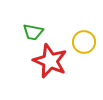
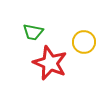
red star: moved 2 px down
